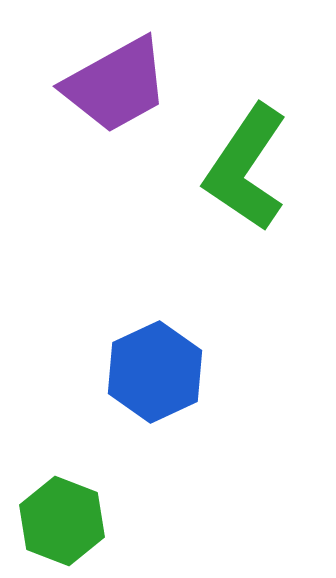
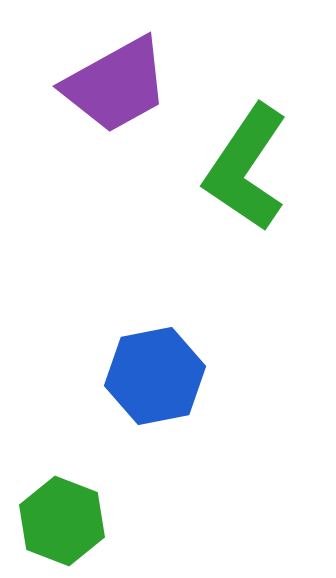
blue hexagon: moved 4 px down; rotated 14 degrees clockwise
